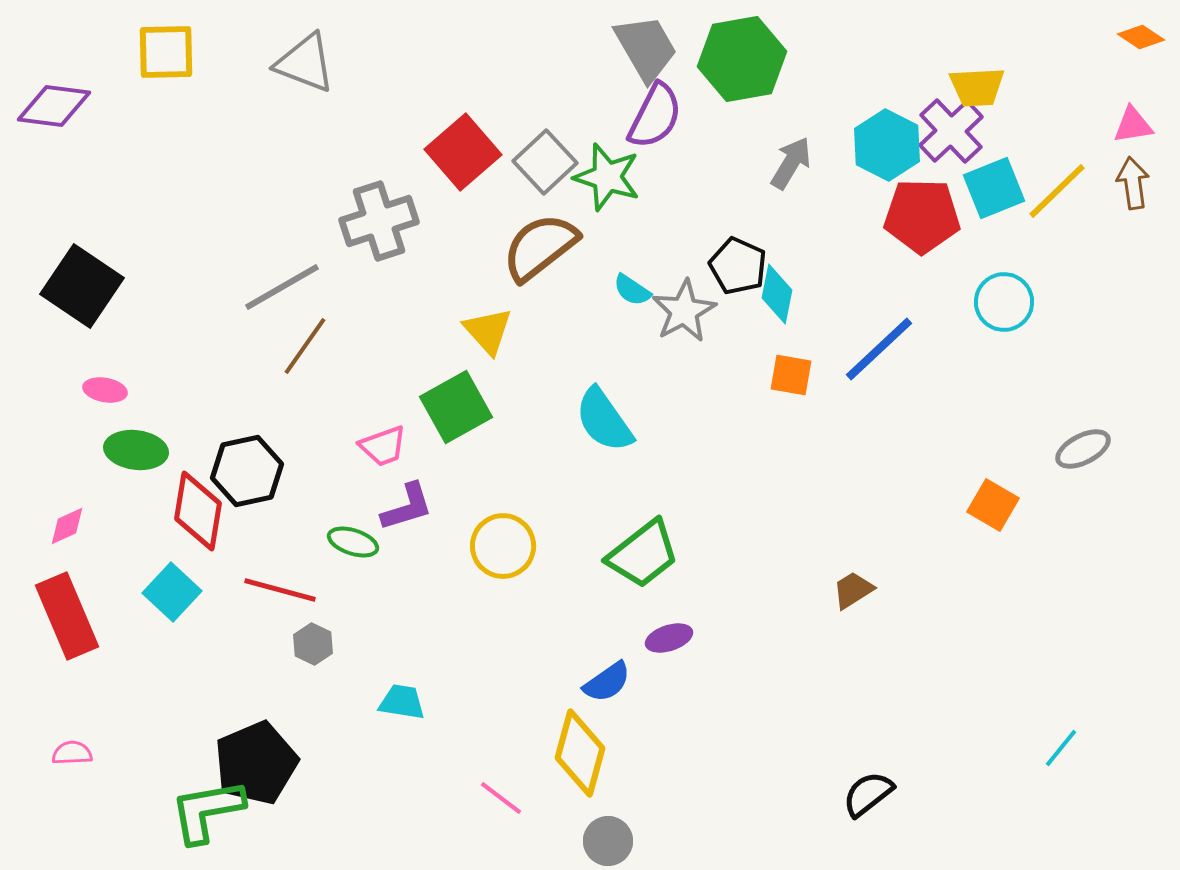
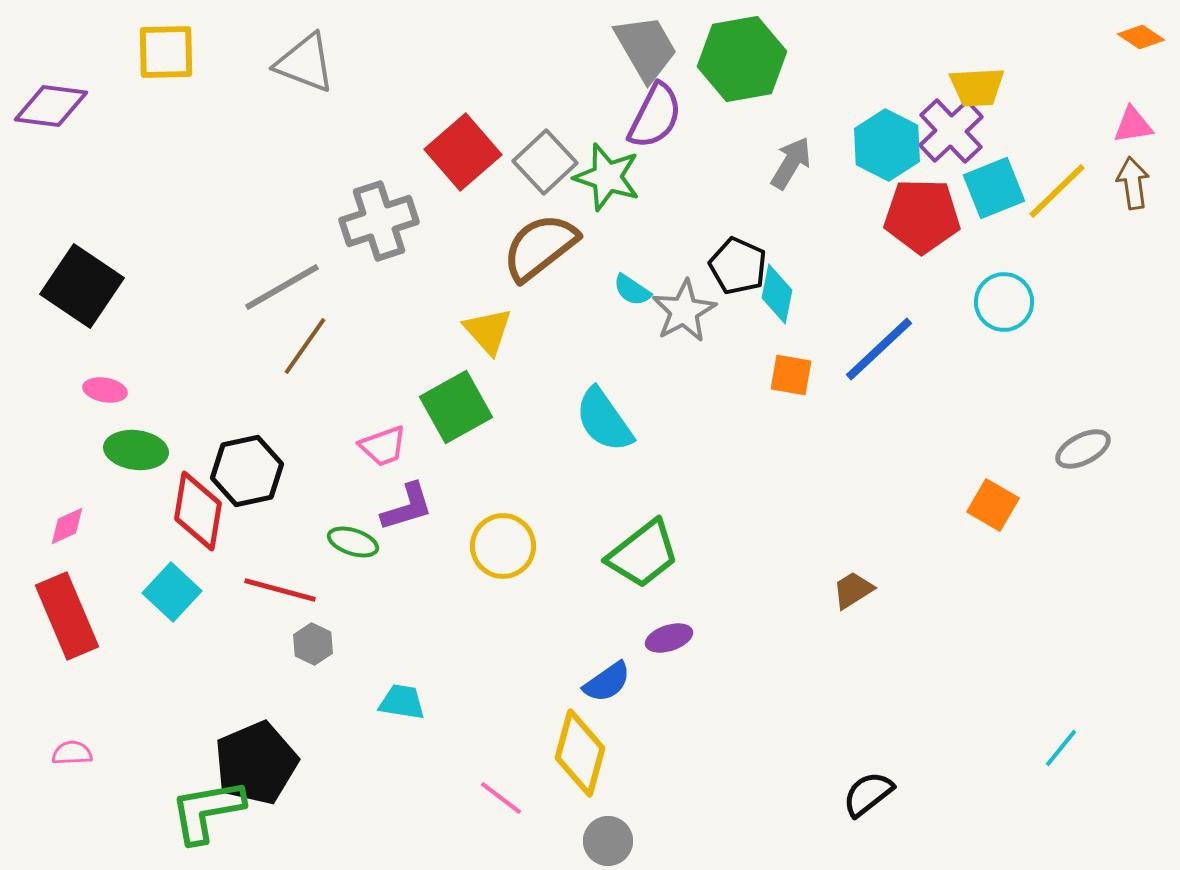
purple diamond at (54, 106): moved 3 px left
